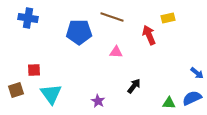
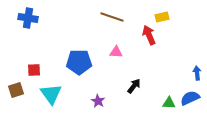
yellow rectangle: moved 6 px left, 1 px up
blue pentagon: moved 30 px down
blue arrow: rotated 136 degrees counterclockwise
blue semicircle: moved 2 px left
